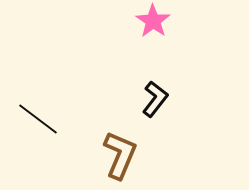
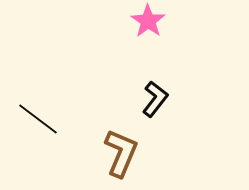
pink star: moved 5 px left
brown L-shape: moved 1 px right, 2 px up
